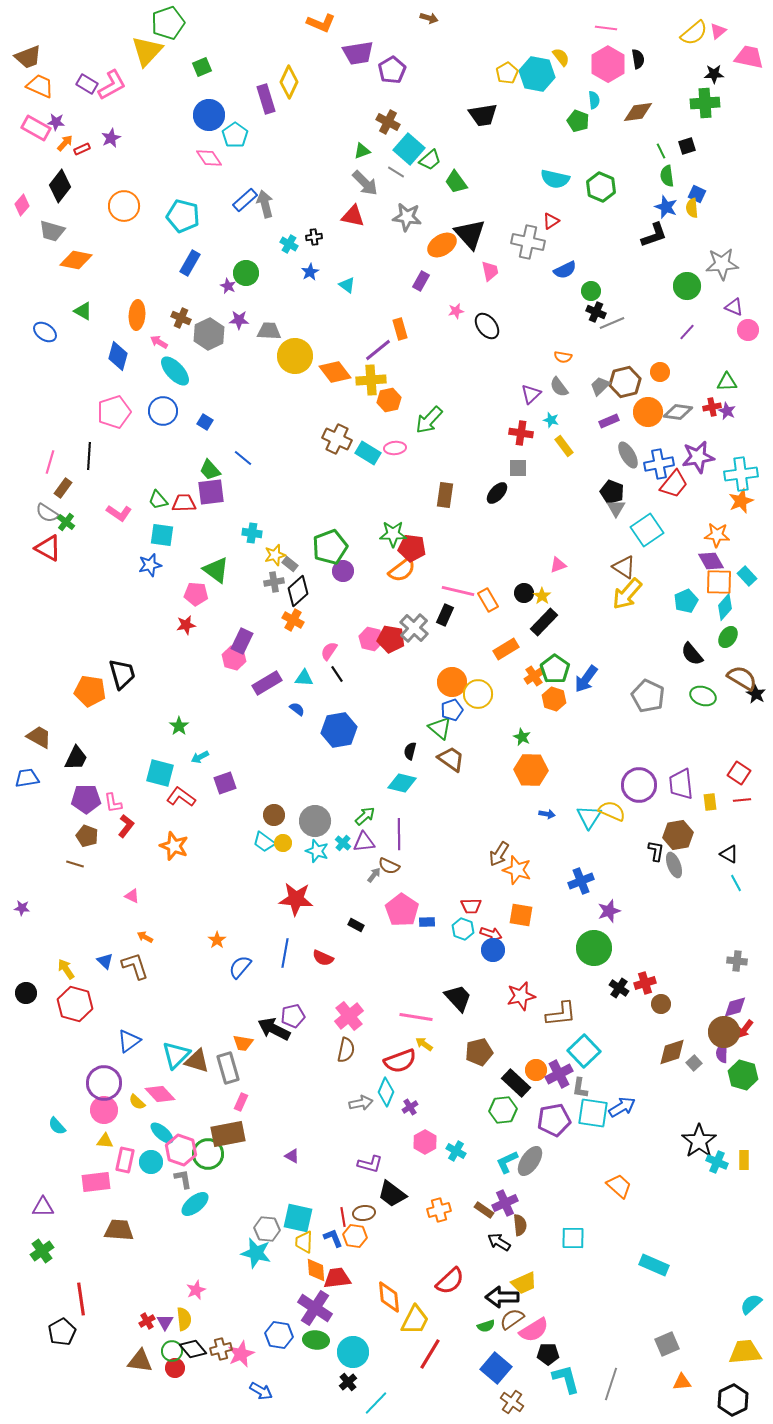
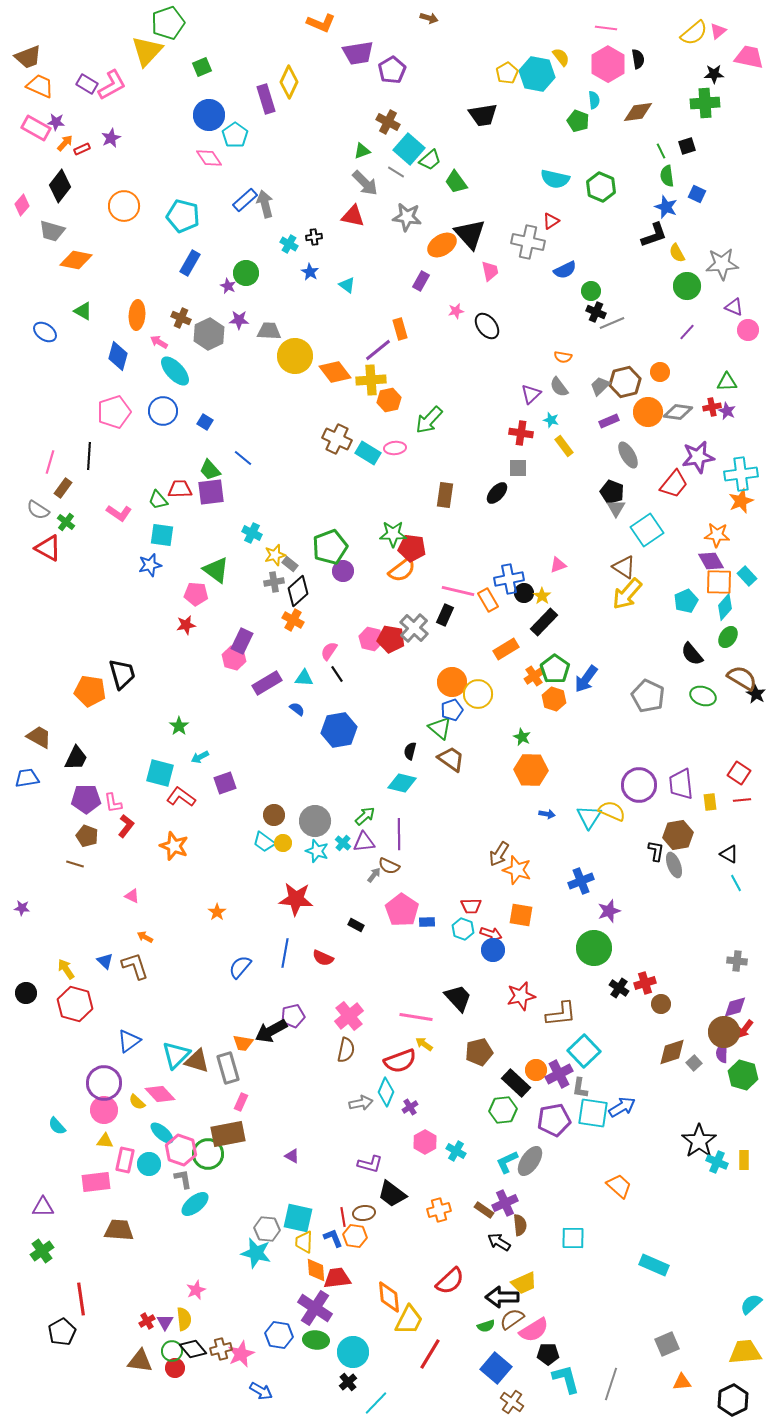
yellow semicircle at (692, 208): moved 15 px left, 45 px down; rotated 24 degrees counterclockwise
blue star at (310, 272): rotated 12 degrees counterclockwise
blue cross at (659, 464): moved 150 px left, 115 px down
red trapezoid at (184, 503): moved 4 px left, 14 px up
gray semicircle at (47, 513): moved 9 px left, 3 px up
cyan cross at (252, 533): rotated 18 degrees clockwise
orange star at (217, 940): moved 28 px up
black arrow at (274, 1029): moved 3 px left, 2 px down; rotated 56 degrees counterclockwise
cyan circle at (151, 1162): moved 2 px left, 2 px down
yellow trapezoid at (415, 1320): moved 6 px left
